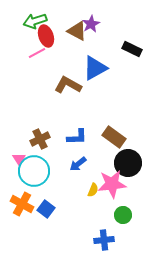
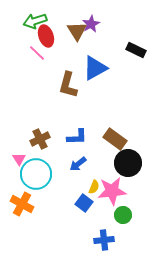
brown triangle: rotated 30 degrees clockwise
black rectangle: moved 4 px right, 1 px down
pink line: rotated 72 degrees clockwise
brown L-shape: rotated 104 degrees counterclockwise
brown rectangle: moved 1 px right, 2 px down
cyan circle: moved 2 px right, 3 px down
pink star: moved 7 px down
yellow semicircle: moved 1 px right, 3 px up
blue square: moved 38 px right, 6 px up
